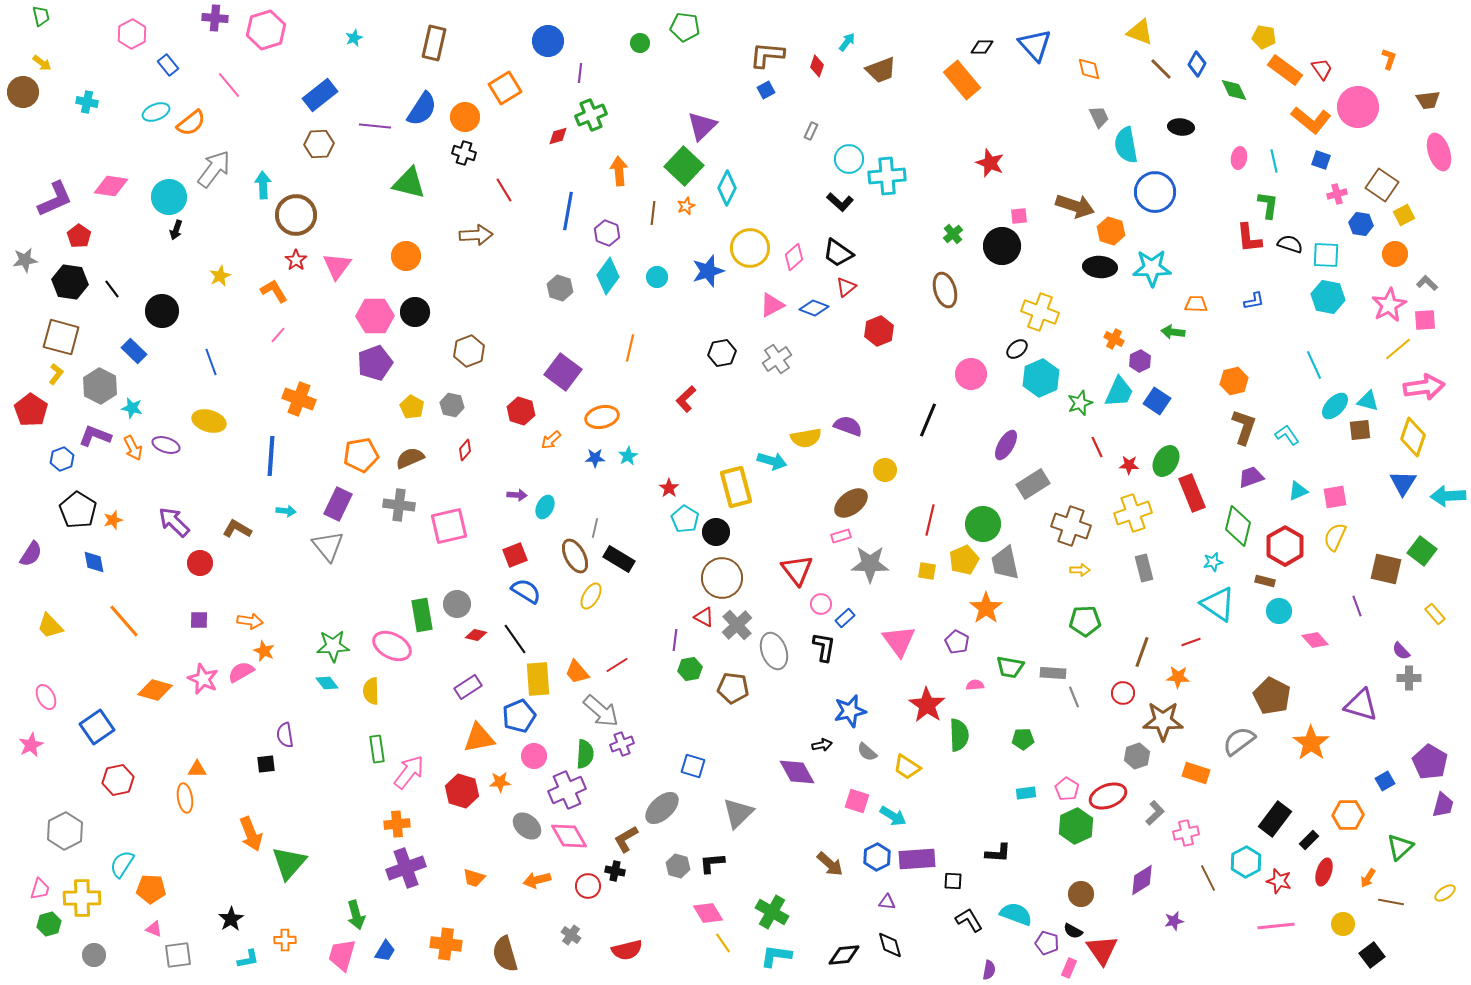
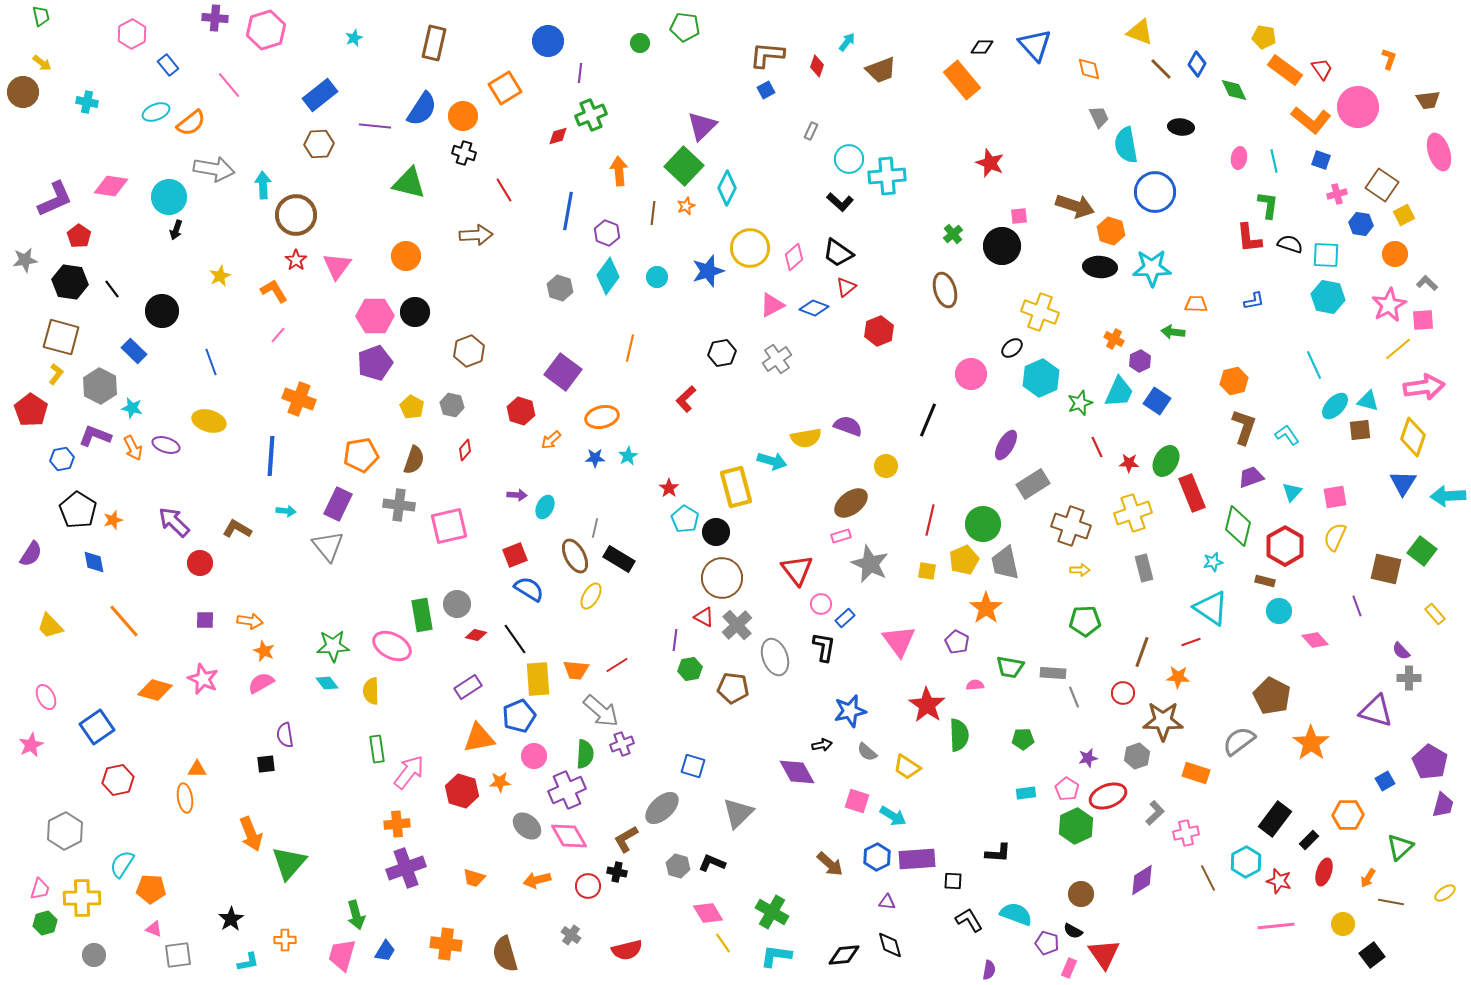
orange circle at (465, 117): moved 2 px left, 1 px up
gray arrow at (214, 169): rotated 63 degrees clockwise
pink square at (1425, 320): moved 2 px left
black ellipse at (1017, 349): moved 5 px left, 1 px up
brown semicircle at (410, 458): moved 4 px right, 2 px down; rotated 132 degrees clockwise
blue hexagon at (62, 459): rotated 10 degrees clockwise
red star at (1129, 465): moved 2 px up
yellow circle at (885, 470): moved 1 px right, 4 px up
cyan triangle at (1298, 491): moved 6 px left, 1 px down; rotated 25 degrees counterclockwise
gray star at (870, 564): rotated 24 degrees clockwise
blue semicircle at (526, 591): moved 3 px right, 2 px up
cyan triangle at (1218, 604): moved 7 px left, 4 px down
purple square at (199, 620): moved 6 px right
gray ellipse at (774, 651): moved 1 px right, 6 px down
pink semicircle at (241, 672): moved 20 px right, 11 px down
orange trapezoid at (577, 672): moved 1 px left, 2 px up; rotated 44 degrees counterclockwise
purple triangle at (1361, 705): moved 15 px right, 6 px down
black L-shape at (712, 863): rotated 28 degrees clockwise
black cross at (615, 871): moved 2 px right, 1 px down
purple star at (1174, 921): moved 86 px left, 163 px up
green hexagon at (49, 924): moved 4 px left, 1 px up
red triangle at (1102, 950): moved 2 px right, 4 px down
cyan L-shape at (248, 959): moved 3 px down
